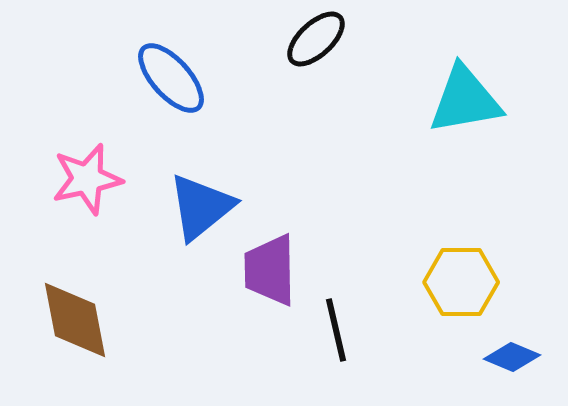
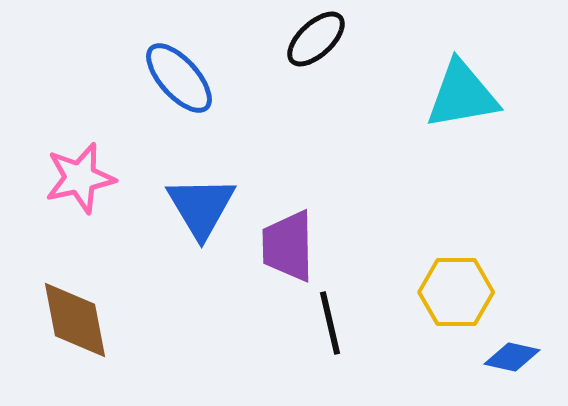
blue ellipse: moved 8 px right
cyan triangle: moved 3 px left, 5 px up
pink star: moved 7 px left, 1 px up
blue triangle: rotated 22 degrees counterclockwise
purple trapezoid: moved 18 px right, 24 px up
yellow hexagon: moved 5 px left, 10 px down
black line: moved 6 px left, 7 px up
blue diamond: rotated 10 degrees counterclockwise
